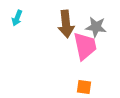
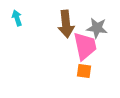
cyan arrow: rotated 140 degrees clockwise
gray star: moved 1 px right, 1 px down
orange square: moved 16 px up
